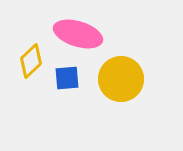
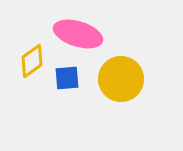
yellow diamond: moved 1 px right; rotated 8 degrees clockwise
